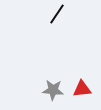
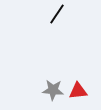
red triangle: moved 4 px left, 2 px down
